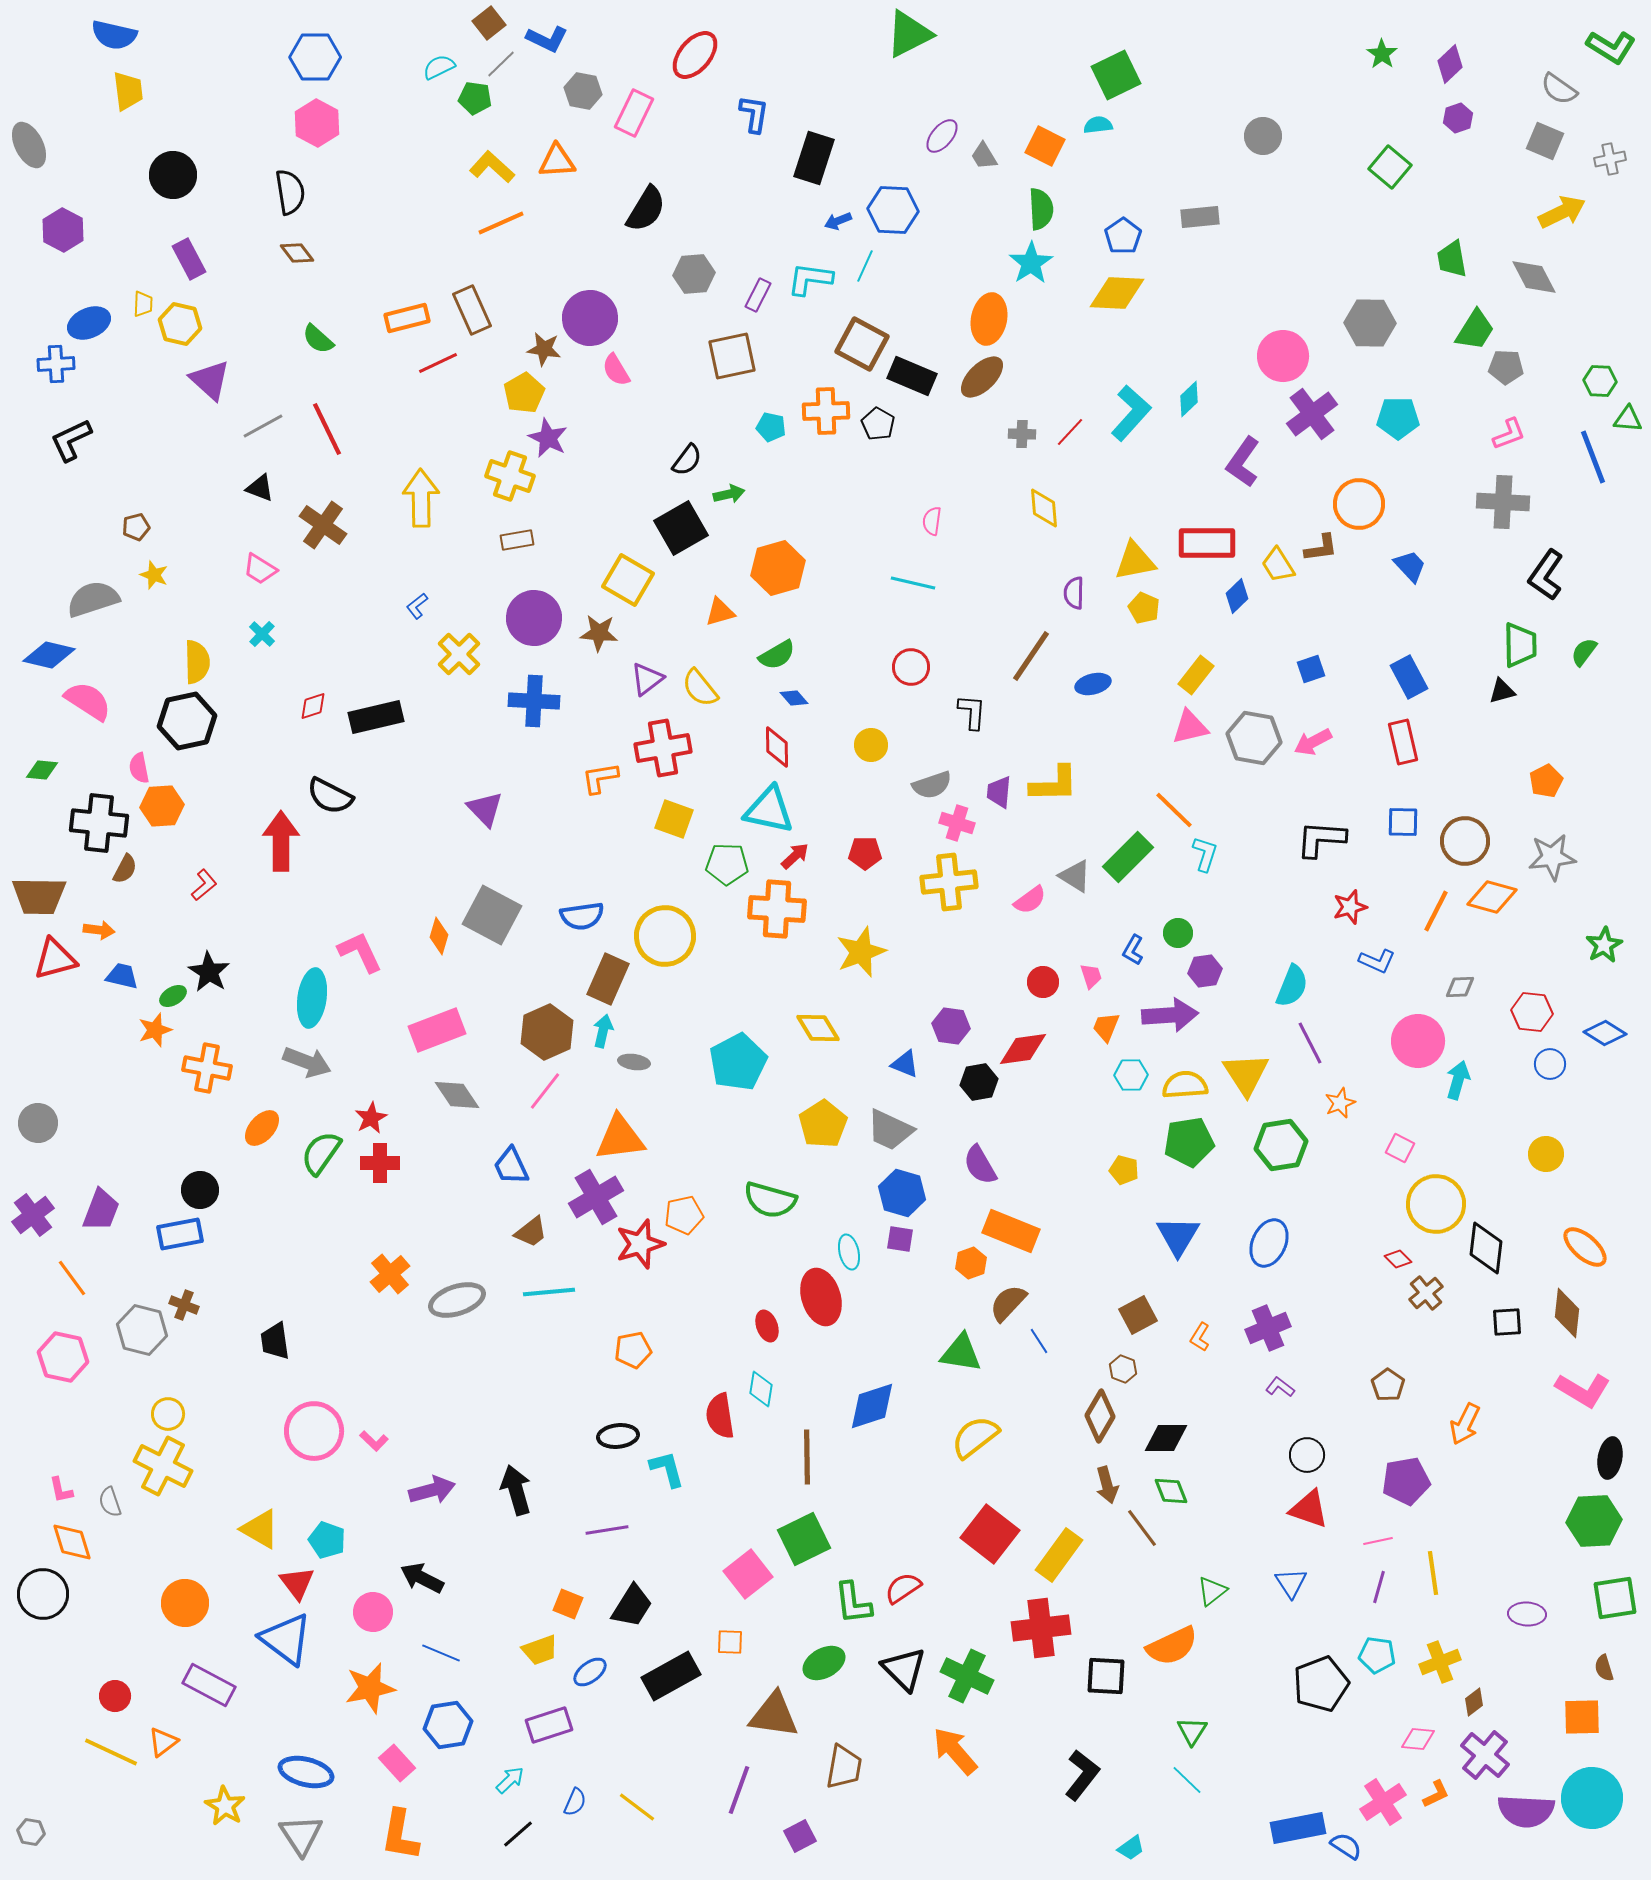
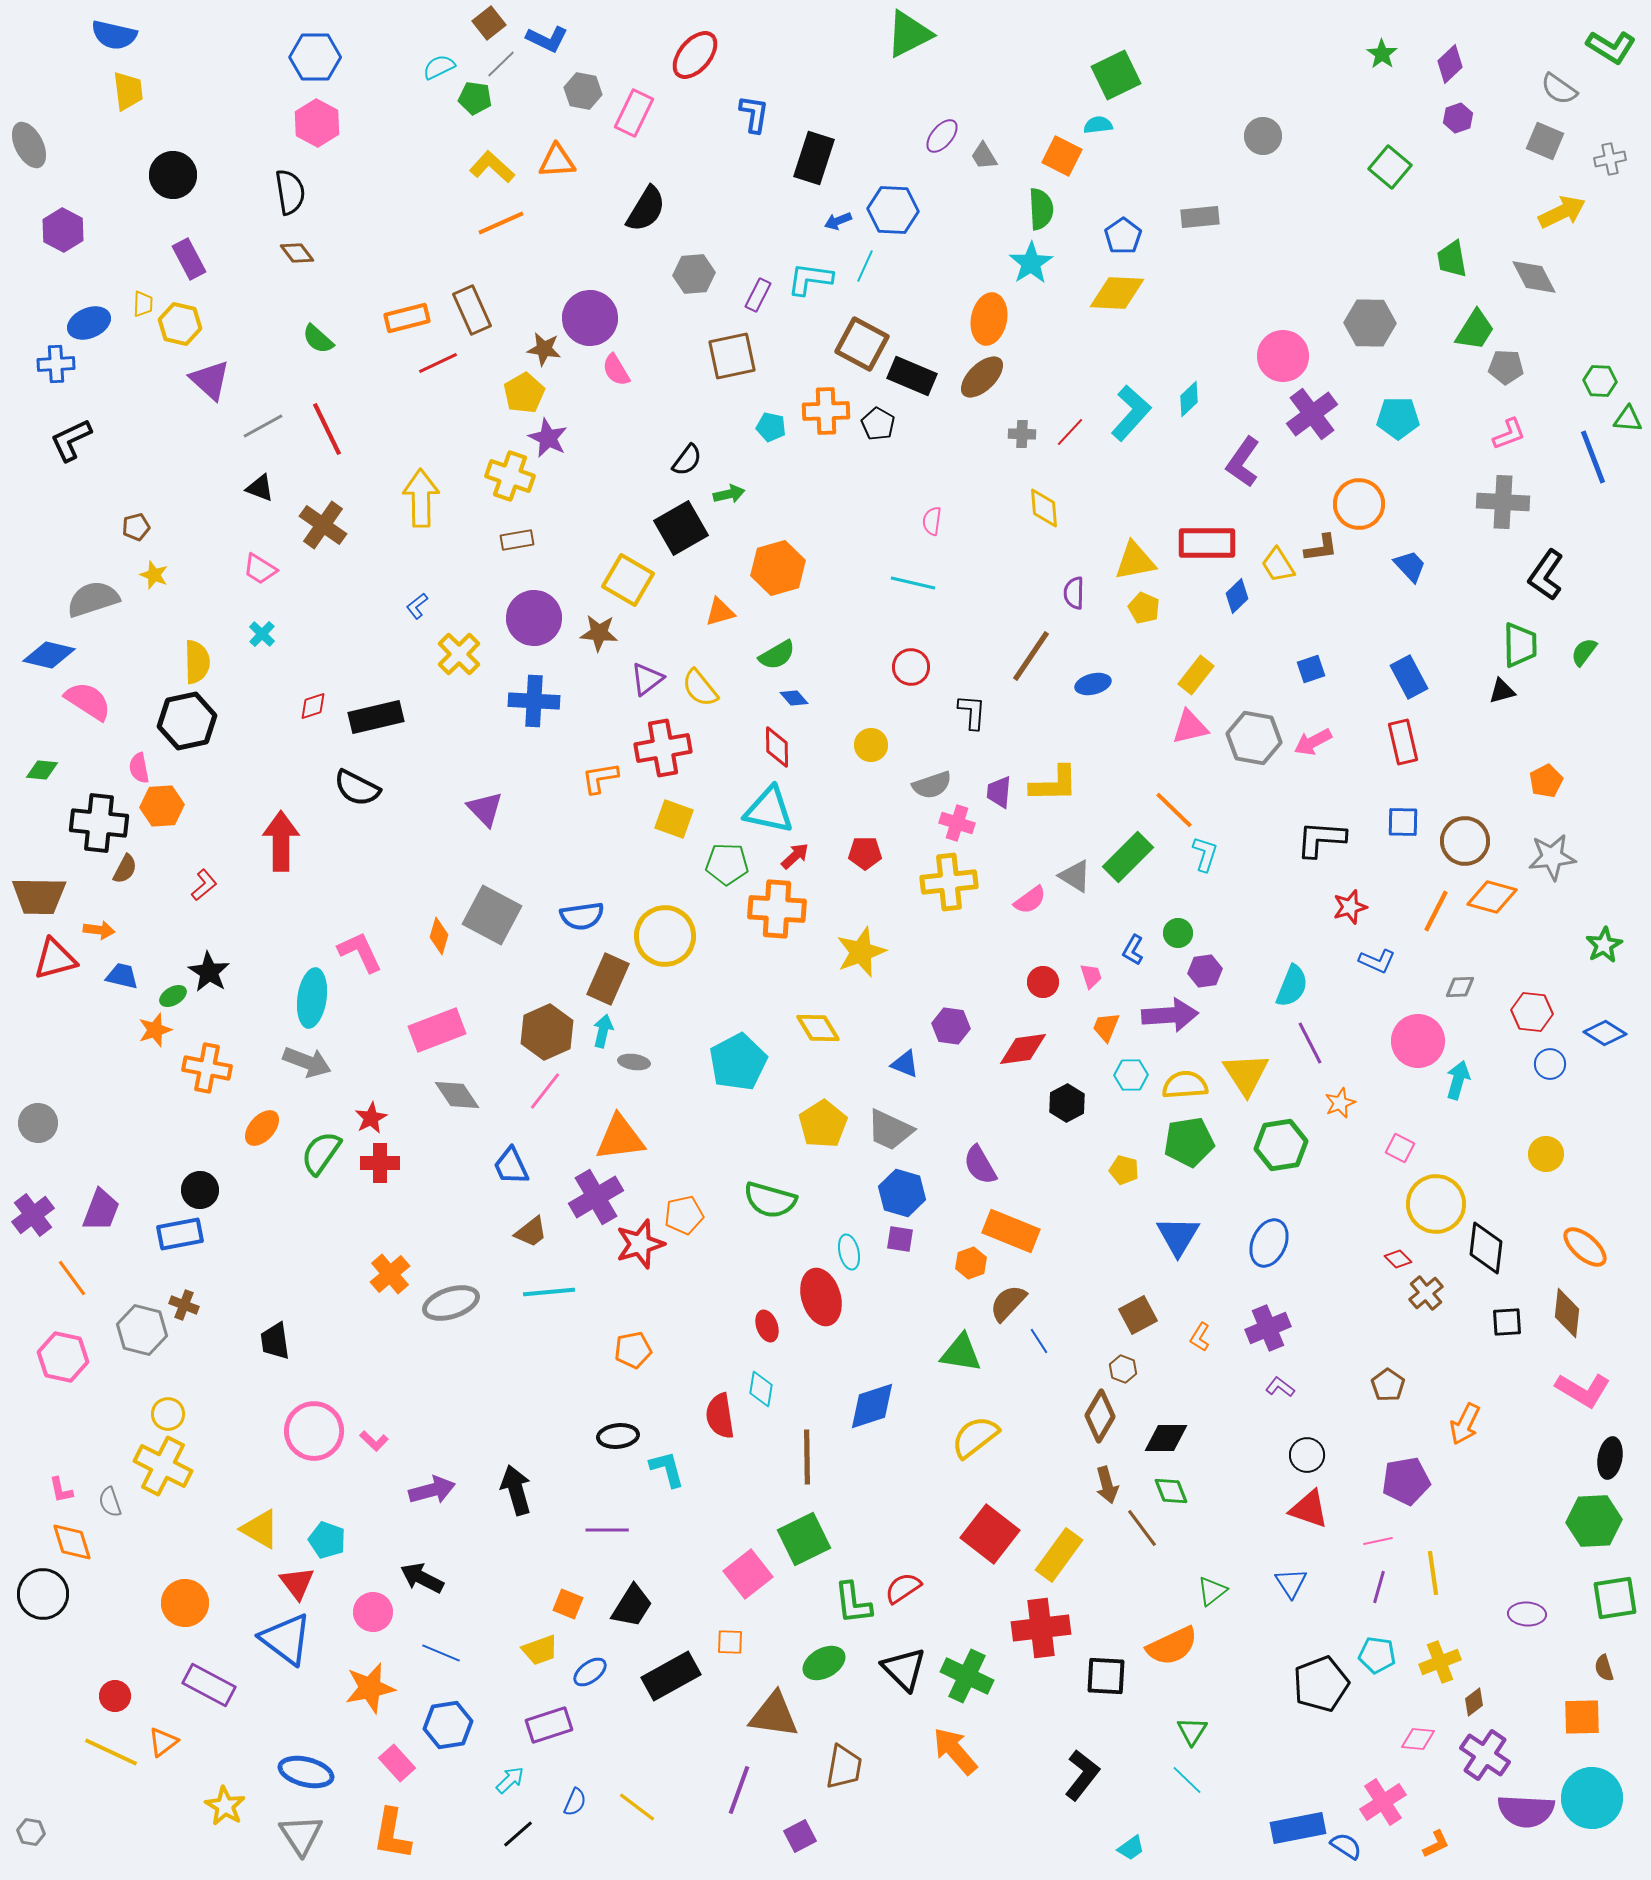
orange square at (1045, 146): moved 17 px right, 10 px down
black semicircle at (330, 796): moved 27 px right, 8 px up
black hexagon at (979, 1082): moved 88 px right, 21 px down; rotated 18 degrees counterclockwise
gray ellipse at (457, 1300): moved 6 px left, 3 px down
purple line at (607, 1530): rotated 9 degrees clockwise
purple cross at (1485, 1755): rotated 6 degrees counterclockwise
orange L-shape at (1436, 1794): moved 50 px down
orange L-shape at (400, 1835): moved 8 px left, 1 px up
